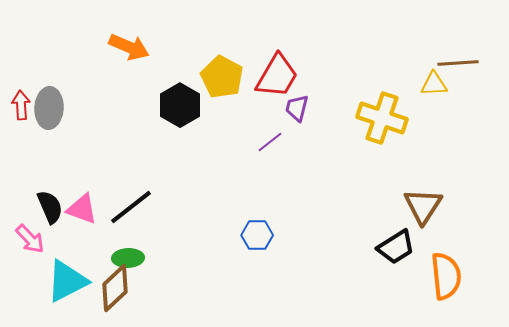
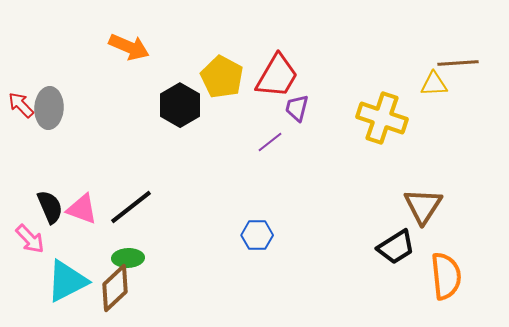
red arrow: rotated 40 degrees counterclockwise
